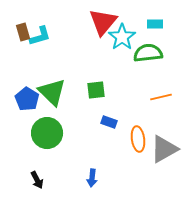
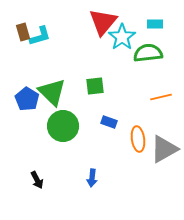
green square: moved 1 px left, 4 px up
green circle: moved 16 px right, 7 px up
